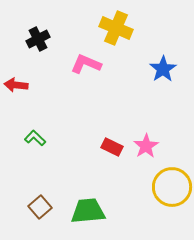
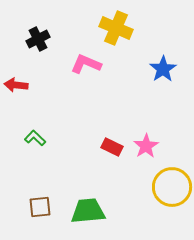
brown square: rotated 35 degrees clockwise
